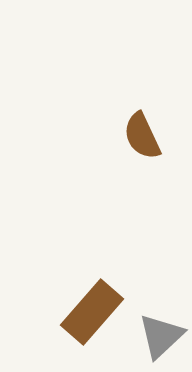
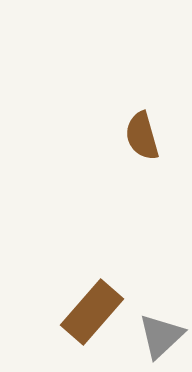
brown semicircle: rotated 9 degrees clockwise
